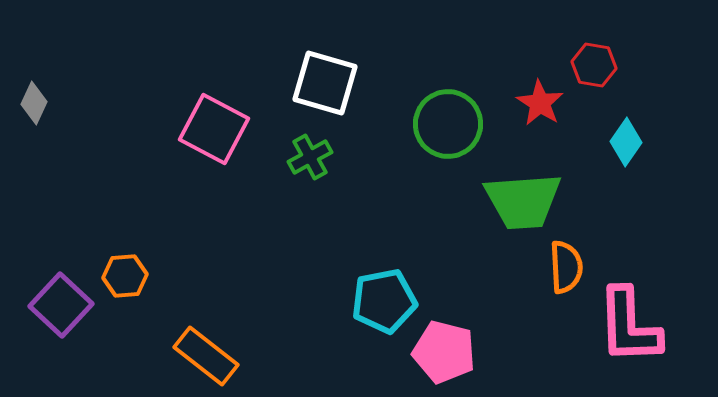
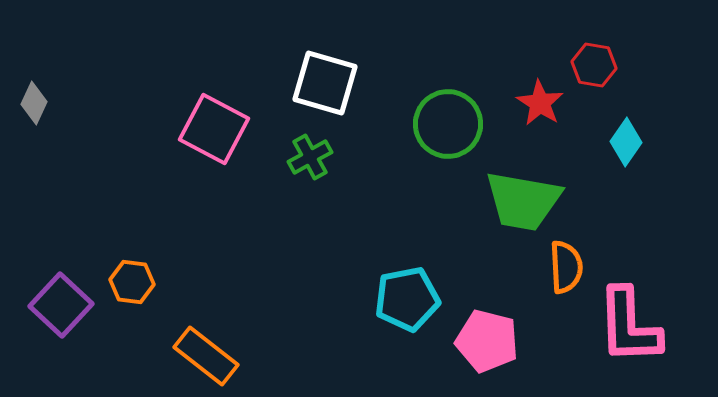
green trapezoid: rotated 14 degrees clockwise
orange hexagon: moved 7 px right, 6 px down; rotated 12 degrees clockwise
cyan pentagon: moved 23 px right, 2 px up
pink pentagon: moved 43 px right, 11 px up
